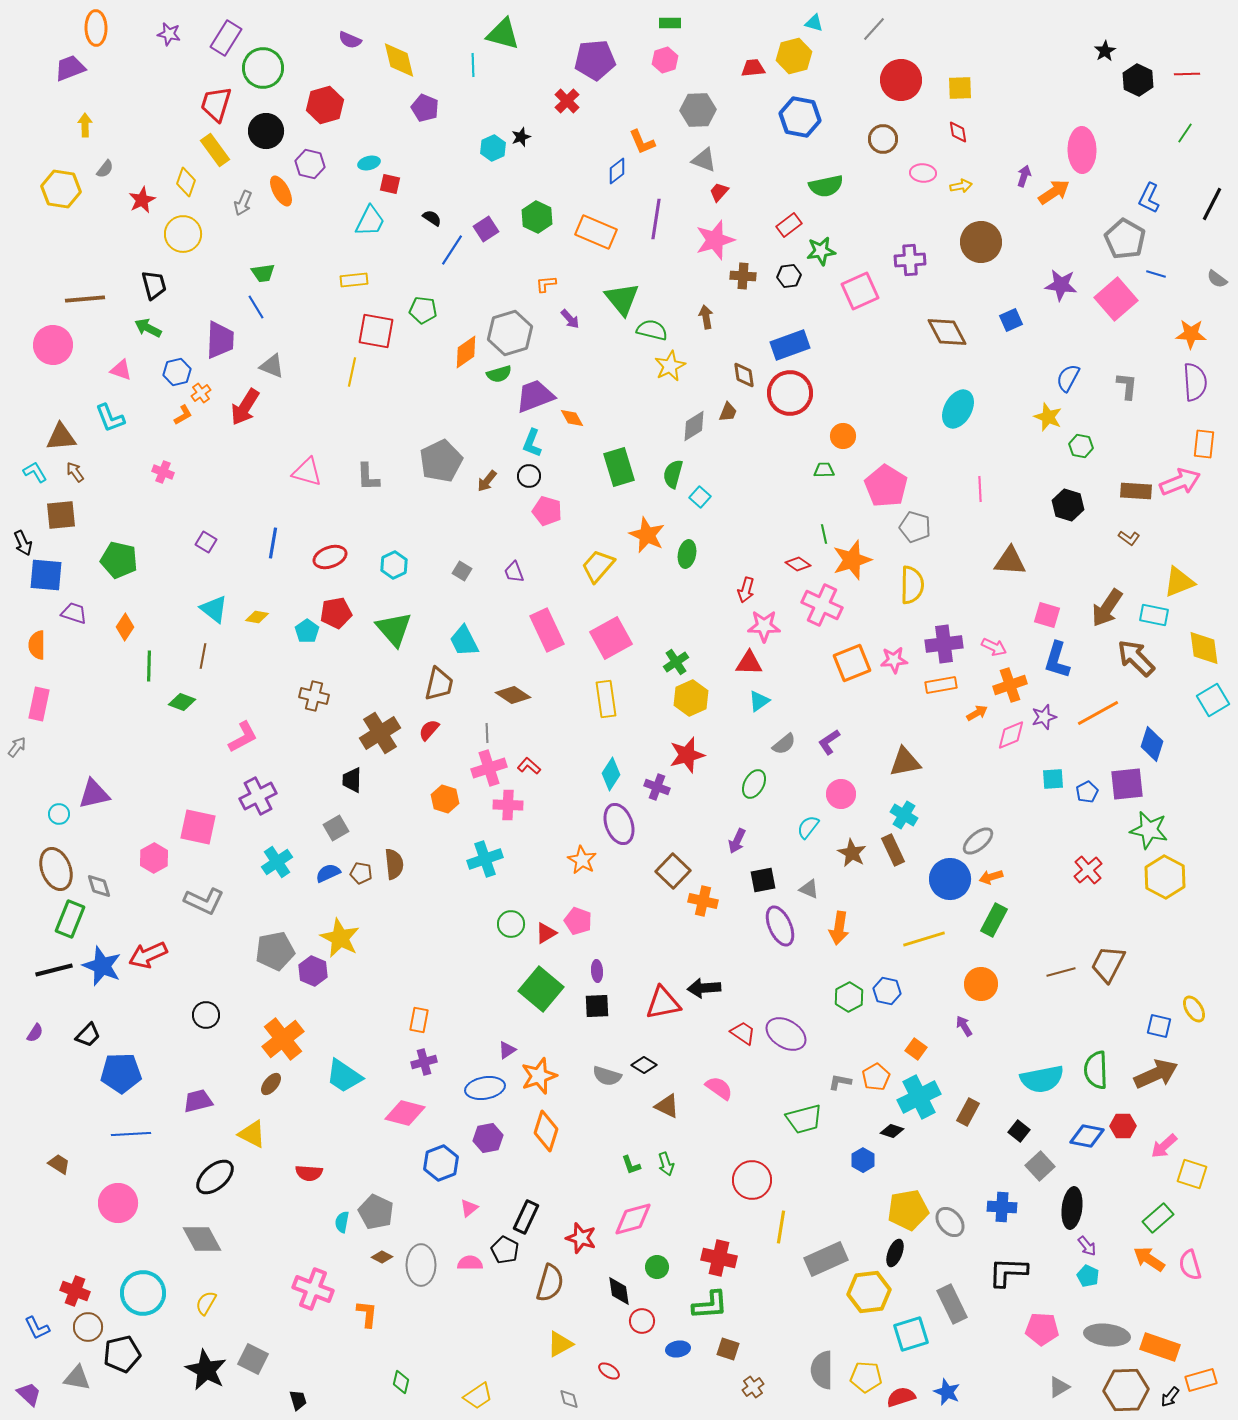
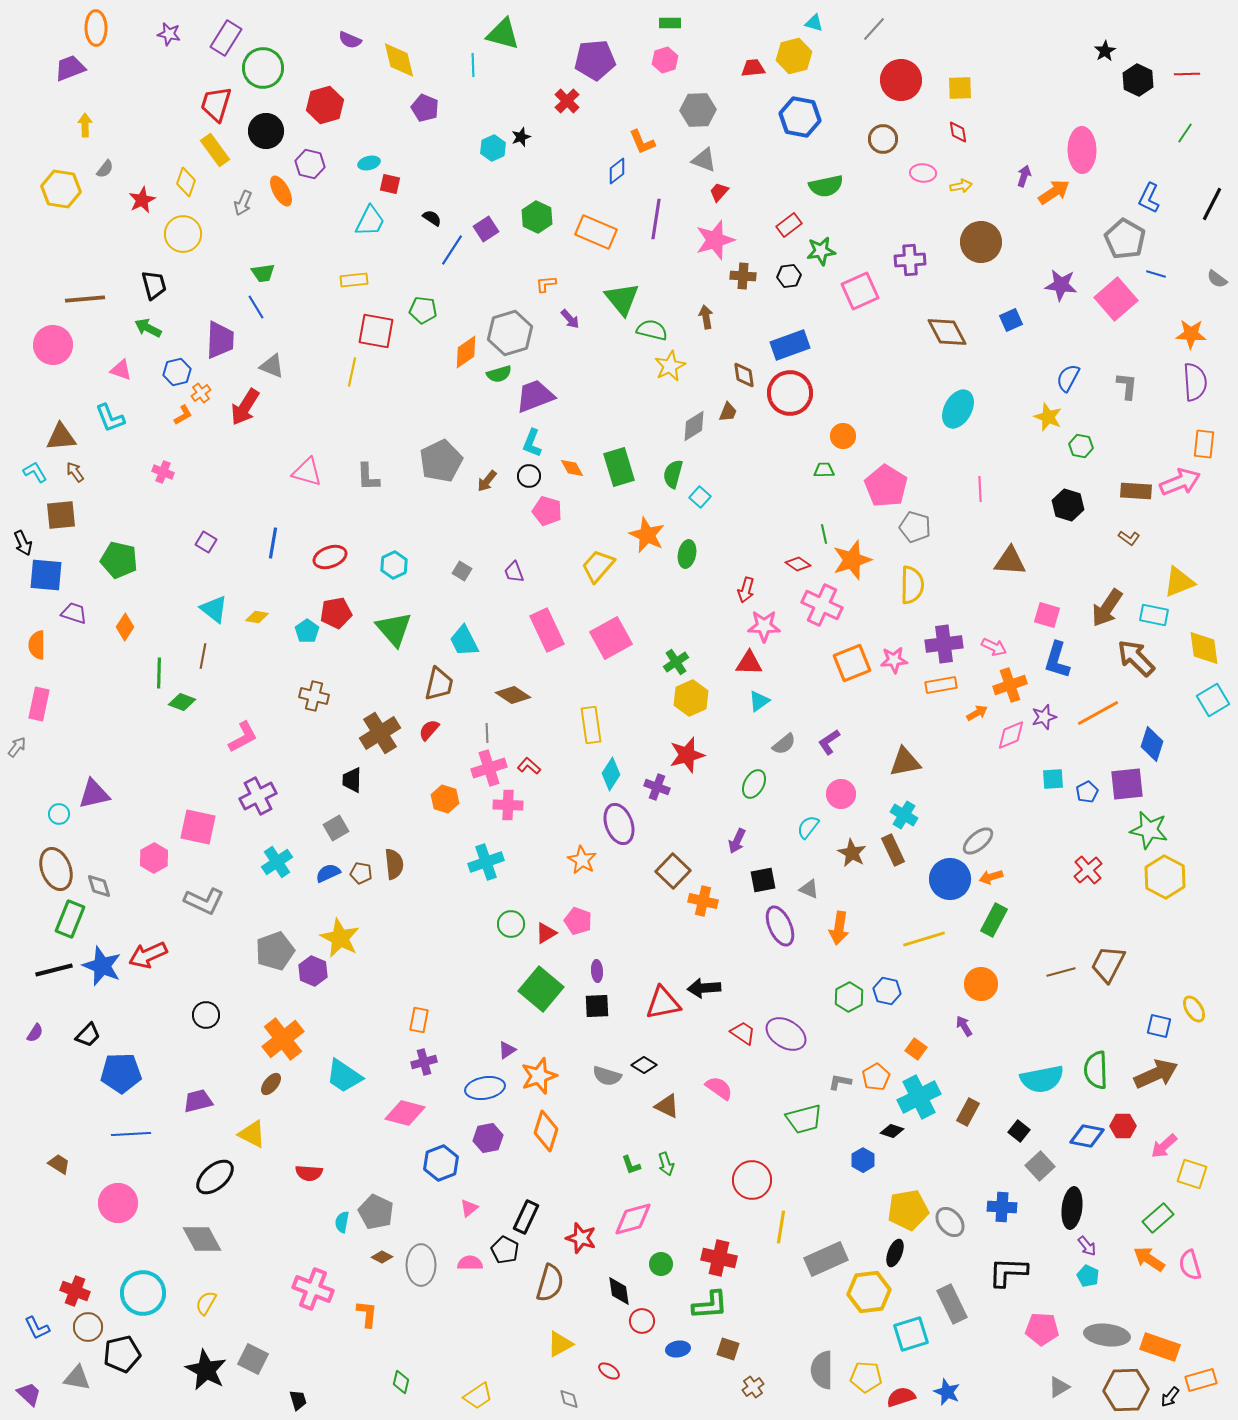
orange diamond at (572, 418): moved 50 px down
green line at (149, 666): moved 10 px right, 7 px down
yellow rectangle at (606, 699): moved 15 px left, 26 px down
cyan cross at (485, 859): moved 1 px right, 3 px down
gray pentagon at (275, 951): rotated 9 degrees counterclockwise
green circle at (657, 1267): moved 4 px right, 3 px up
